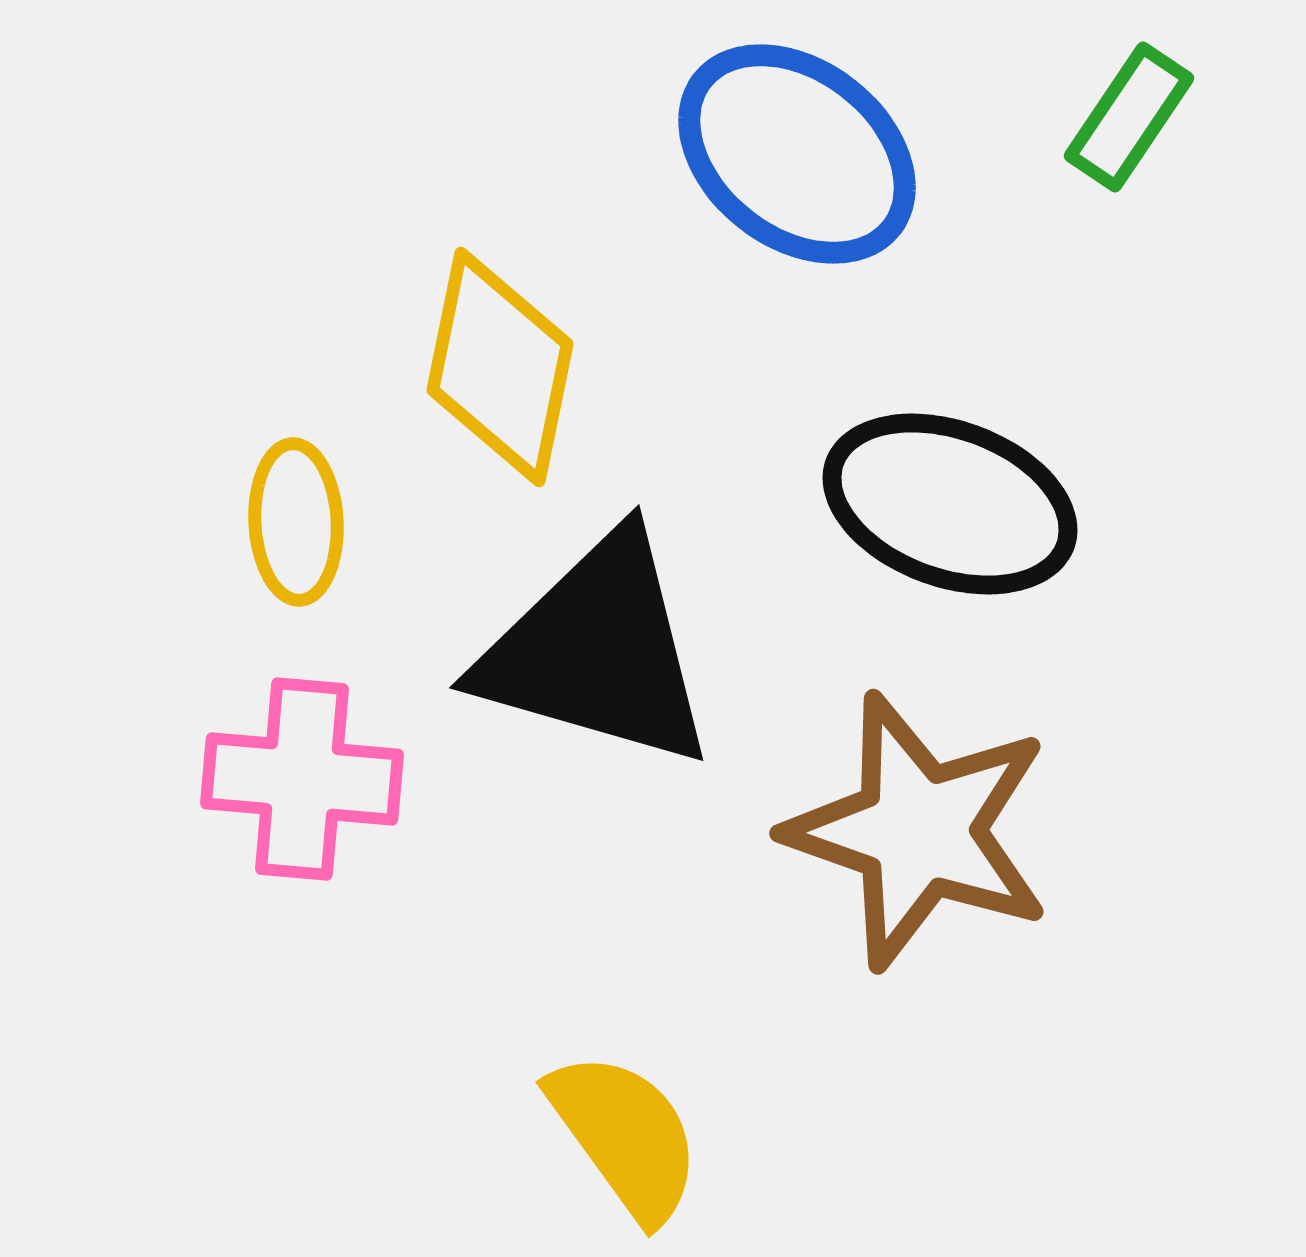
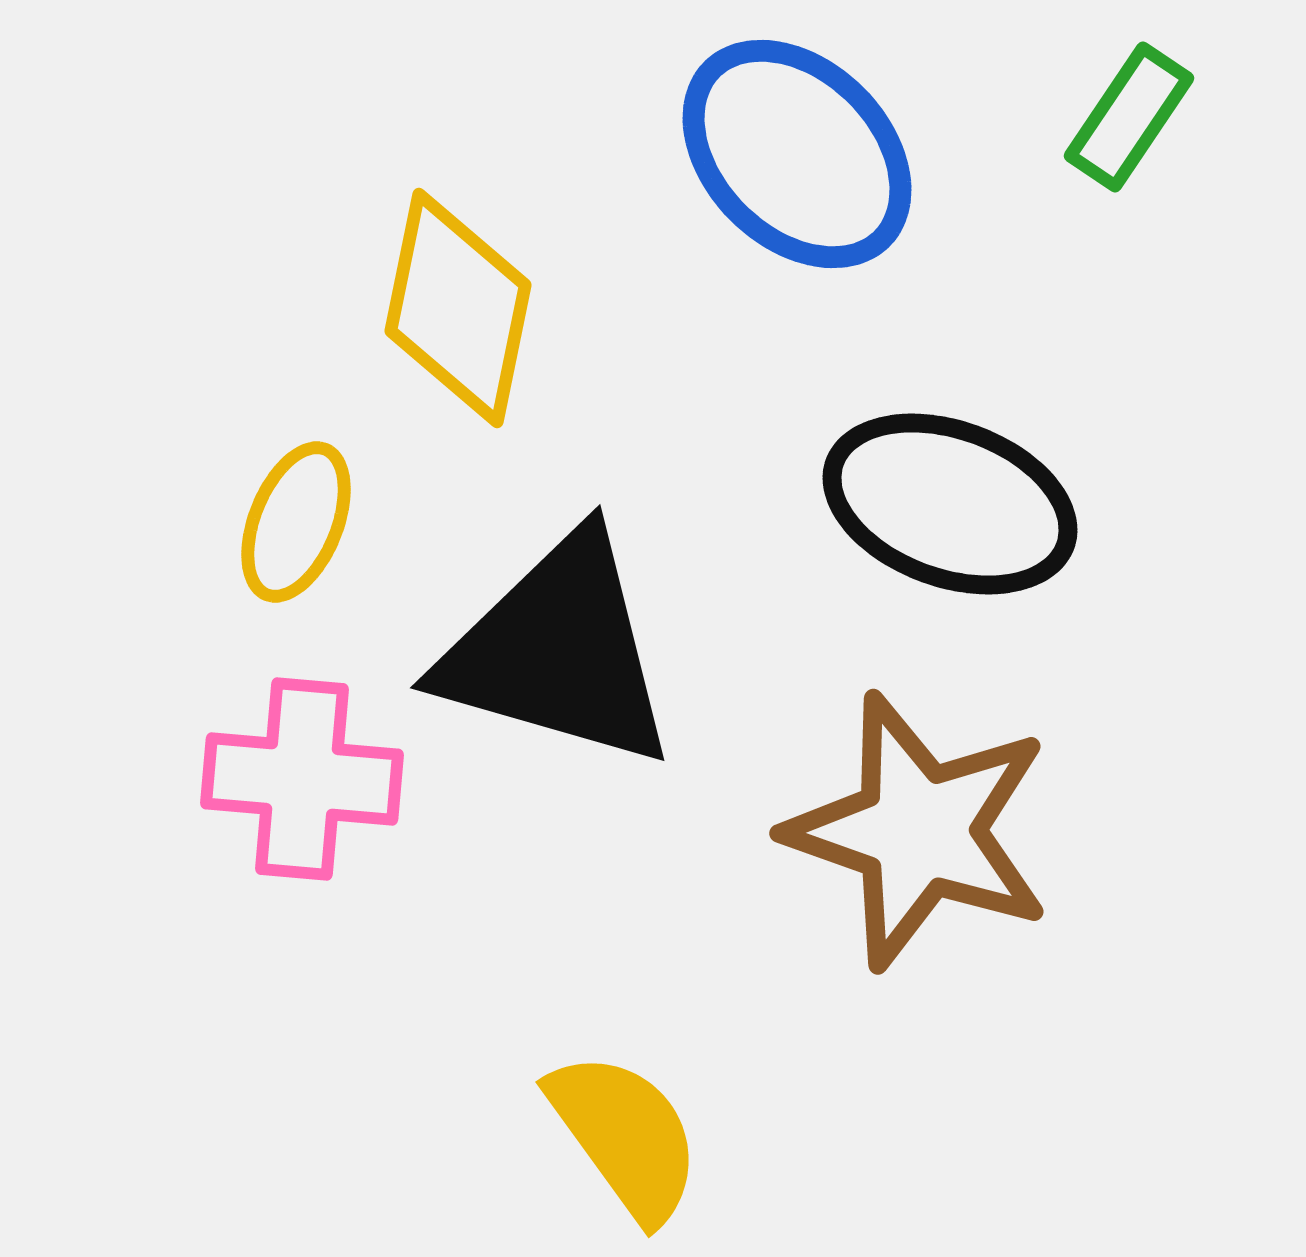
blue ellipse: rotated 7 degrees clockwise
yellow diamond: moved 42 px left, 59 px up
yellow ellipse: rotated 25 degrees clockwise
black triangle: moved 39 px left
